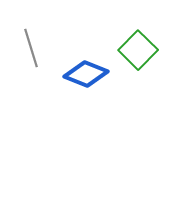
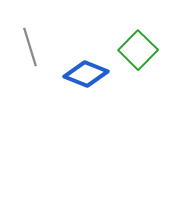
gray line: moved 1 px left, 1 px up
